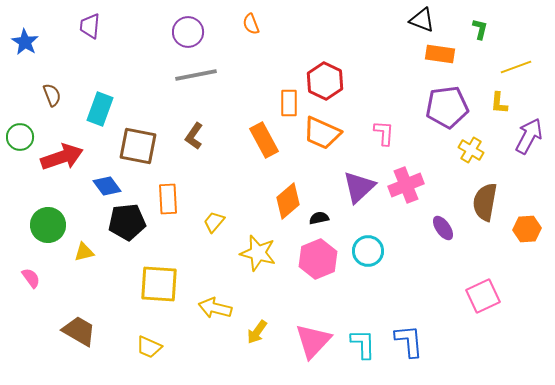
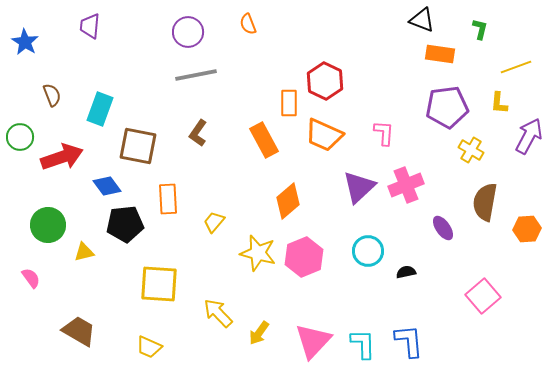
orange semicircle at (251, 24): moved 3 px left
orange trapezoid at (322, 133): moved 2 px right, 2 px down
brown L-shape at (194, 136): moved 4 px right, 3 px up
black semicircle at (319, 218): moved 87 px right, 54 px down
black pentagon at (127, 222): moved 2 px left, 2 px down
pink hexagon at (318, 259): moved 14 px left, 2 px up
pink square at (483, 296): rotated 16 degrees counterclockwise
yellow arrow at (215, 308): moved 3 px right, 5 px down; rotated 32 degrees clockwise
yellow arrow at (257, 332): moved 2 px right, 1 px down
